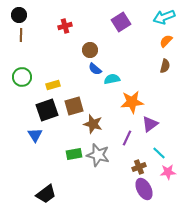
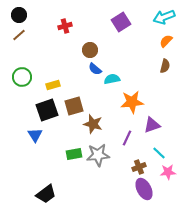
brown line: moved 2 px left; rotated 48 degrees clockwise
purple triangle: moved 2 px right, 1 px down; rotated 18 degrees clockwise
gray star: rotated 20 degrees counterclockwise
